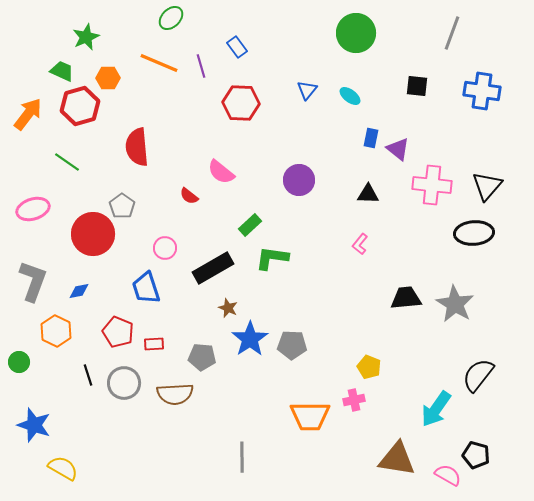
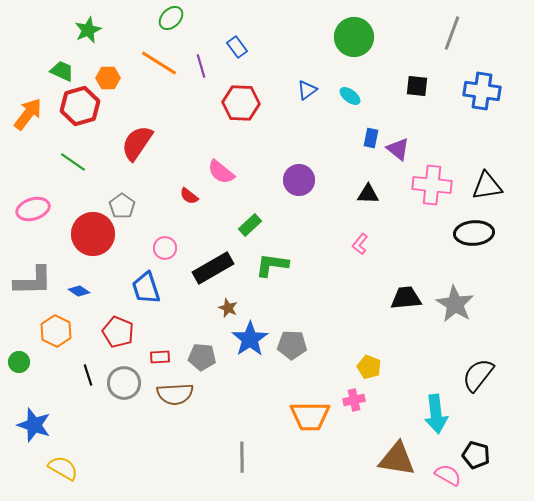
green circle at (356, 33): moved 2 px left, 4 px down
green star at (86, 37): moved 2 px right, 7 px up
orange line at (159, 63): rotated 9 degrees clockwise
blue triangle at (307, 90): rotated 15 degrees clockwise
red semicircle at (137, 147): moved 4 px up; rotated 39 degrees clockwise
green line at (67, 162): moved 6 px right
black triangle at (487, 186): rotated 40 degrees clockwise
green L-shape at (272, 258): moved 7 px down
gray L-shape at (33, 281): rotated 69 degrees clockwise
blue diamond at (79, 291): rotated 45 degrees clockwise
red rectangle at (154, 344): moved 6 px right, 13 px down
cyan arrow at (436, 409): moved 5 px down; rotated 42 degrees counterclockwise
